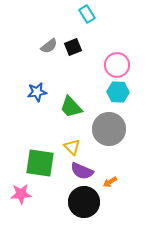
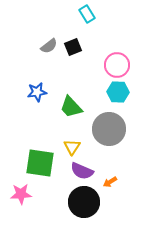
yellow triangle: rotated 18 degrees clockwise
